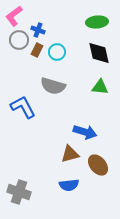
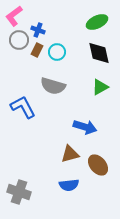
green ellipse: rotated 20 degrees counterclockwise
green triangle: rotated 36 degrees counterclockwise
blue arrow: moved 5 px up
